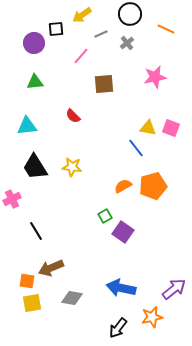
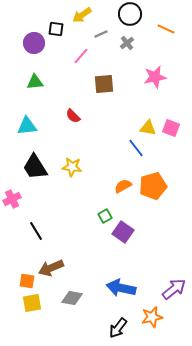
black square: rotated 14 degrees clockwise
